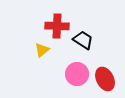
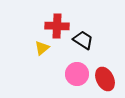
yellow triangle: moved 2 px up
